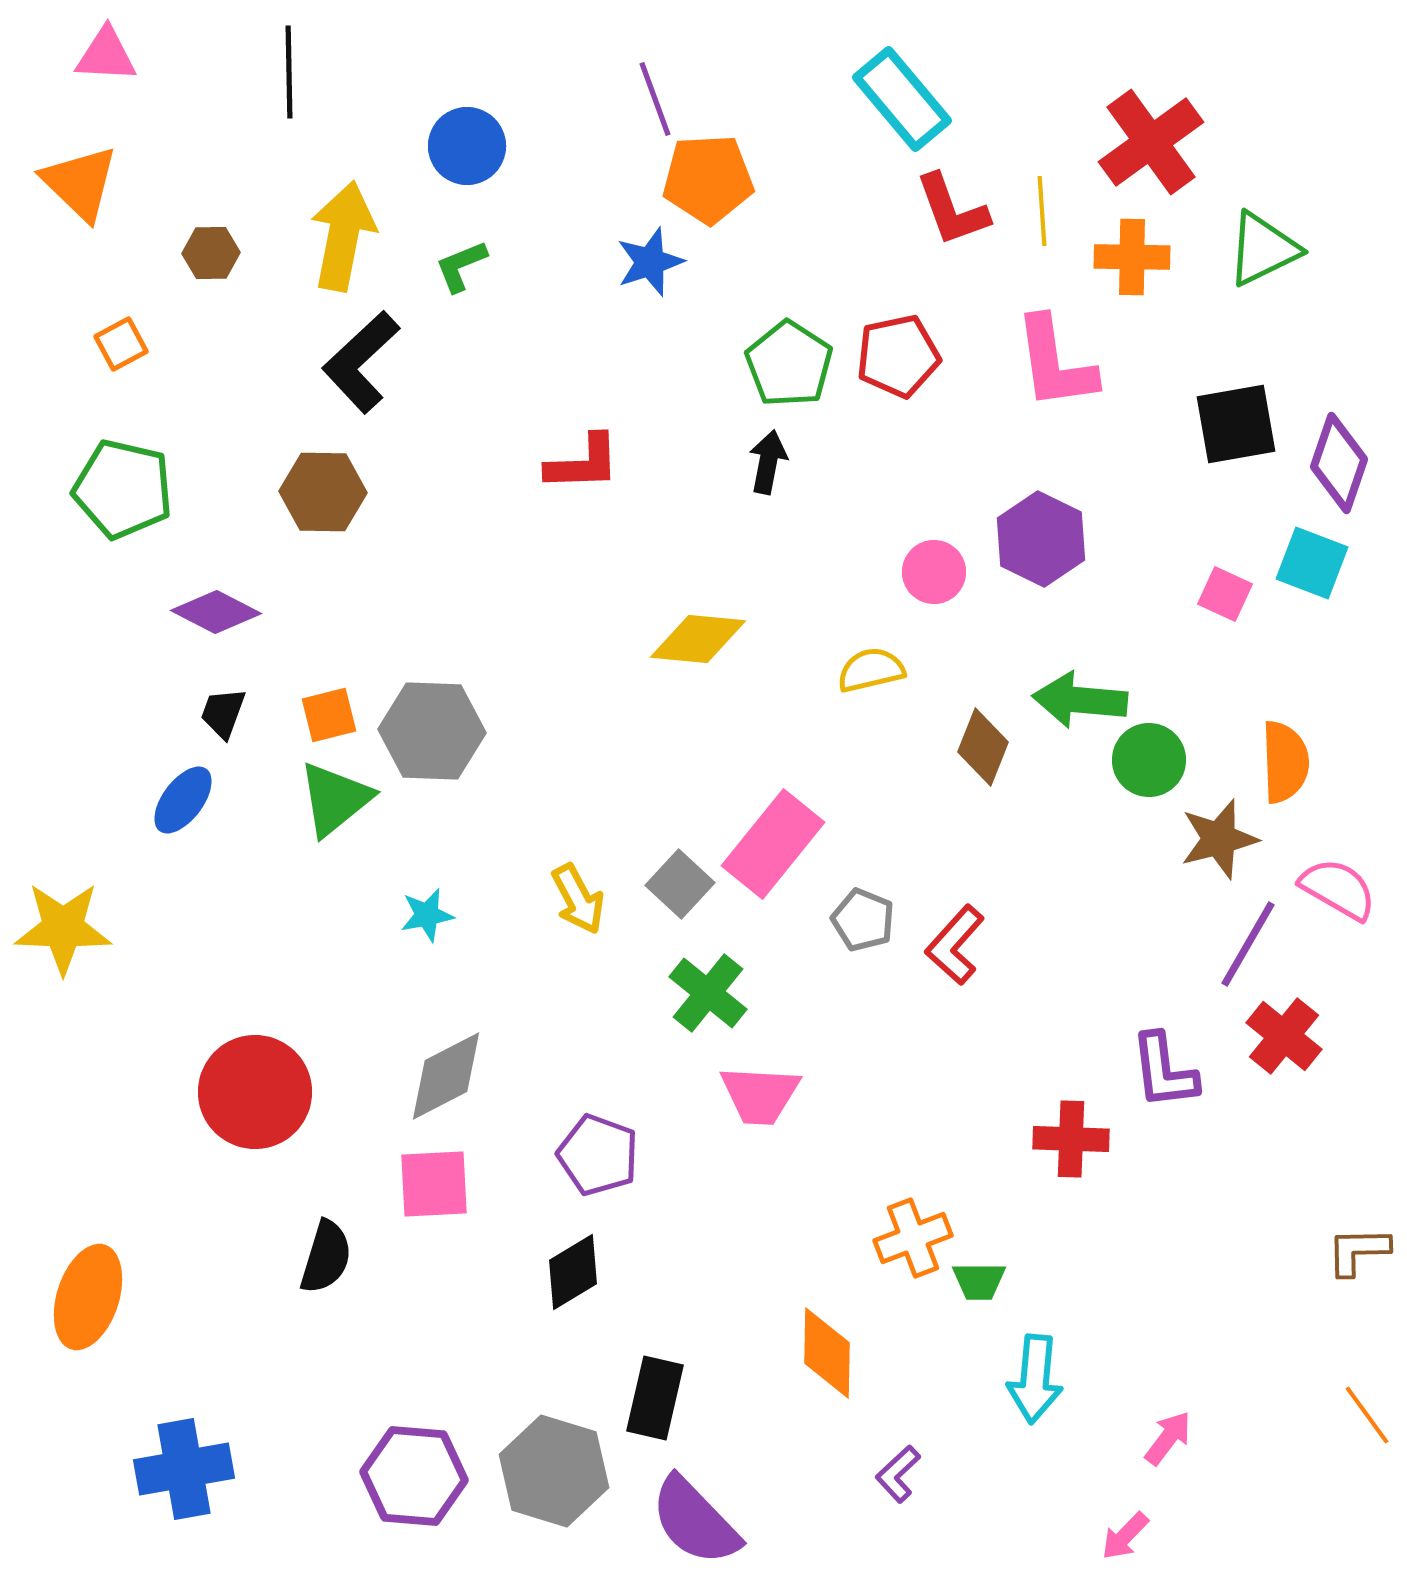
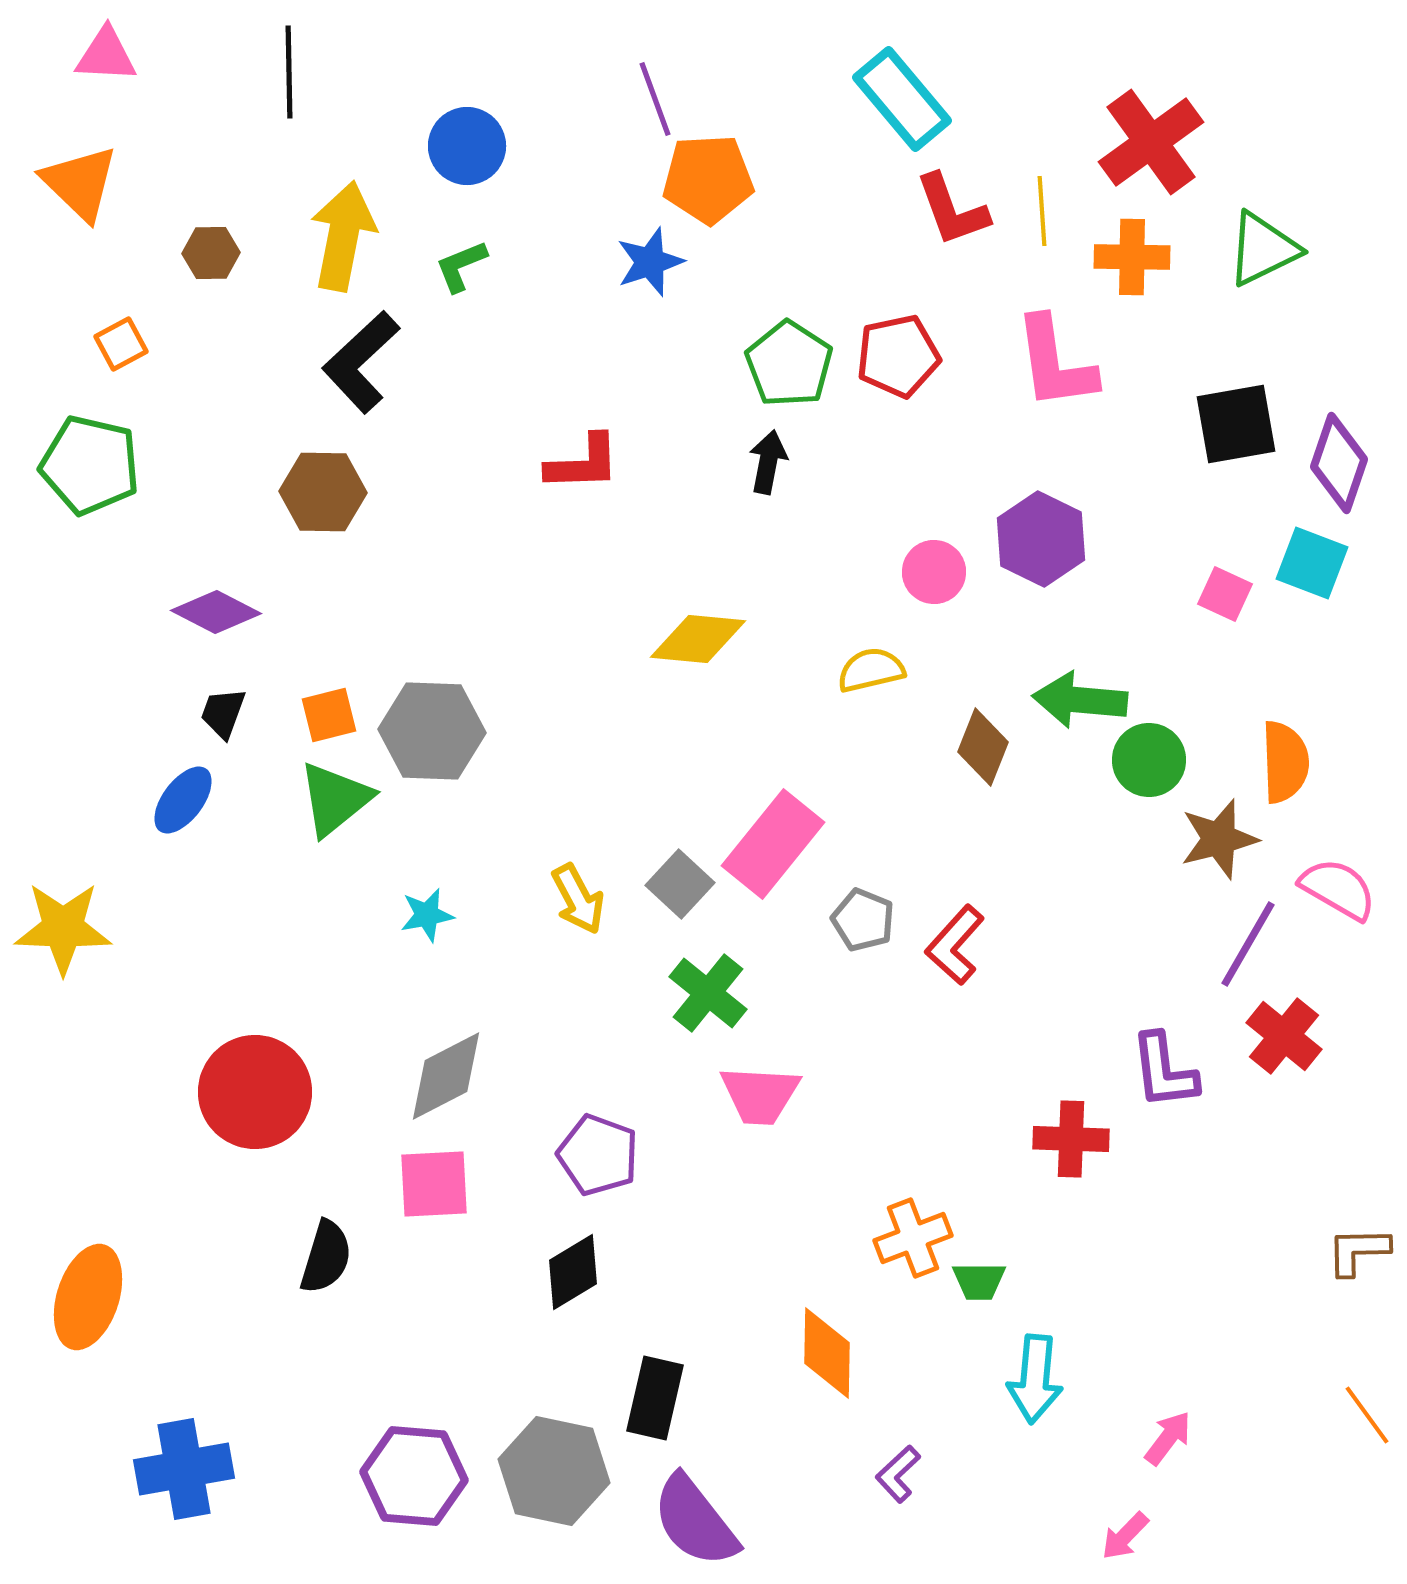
green pentagon at (123, 489): moved 33 px left, 24 px up
gray hexagon at (554, 1471): rotated 5 degrees counterclockwise
purple semicircle at (695, 1521): rotated 6 degrees clockwise
